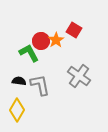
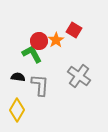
red circle: moved 2 px left
green L-shape: moved 3 px right, 1 px down
black semicircle: moved 1 px left, 4 px up
gray L-shape: rotated 15 degrees clockwise
